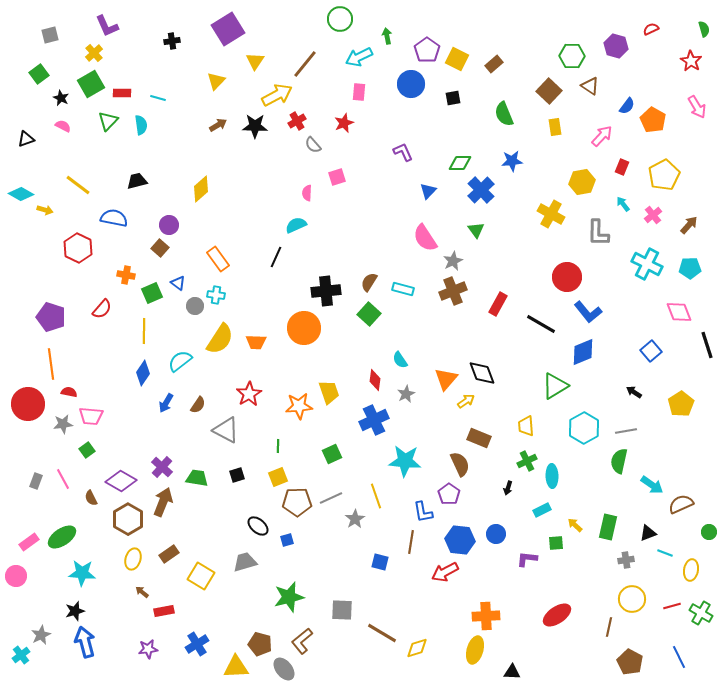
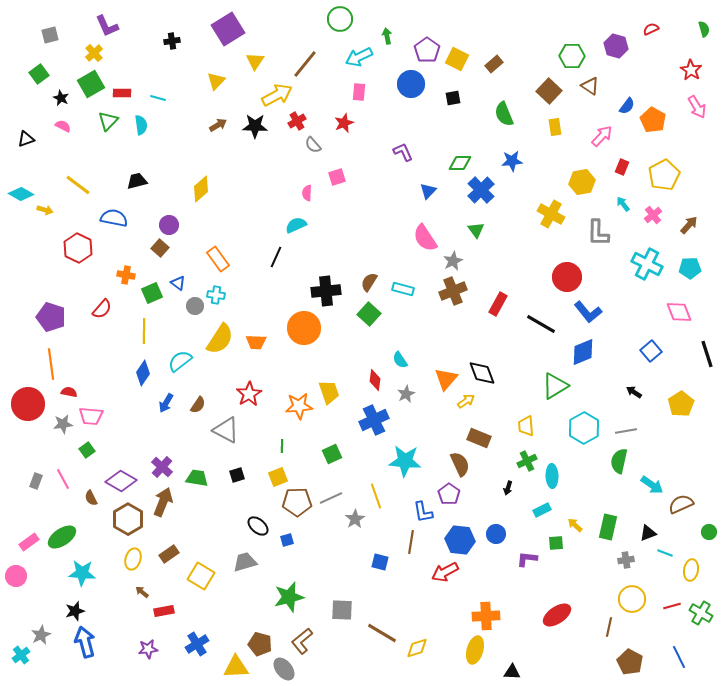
red star at (691, 61): moved 9 px down
black line at (707, 345): moved 9 px down
green line at (278, 446): moved 4 px right
